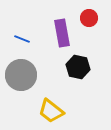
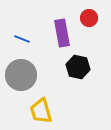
yellow trapezoid: moved 10 px left; rotated 36 degrees clockwise
